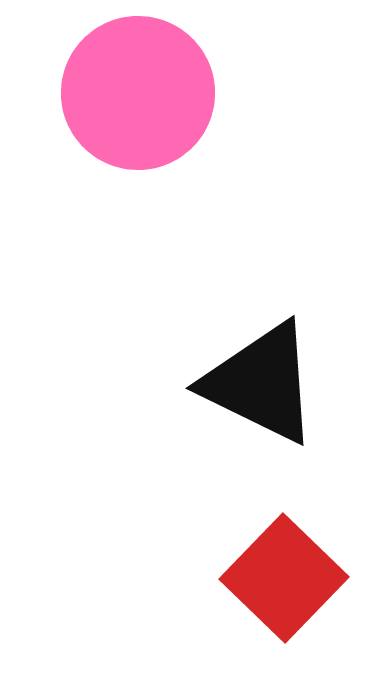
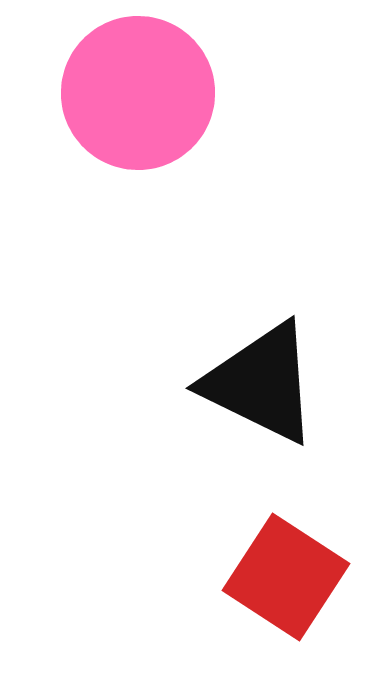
red square: moved 2 px right, 1 px up; rotated 11 degrees counterclockwise
